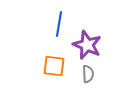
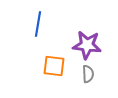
blue line: moved 21 px left
purple star: rotated 16 degrees counterclockwise
